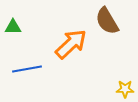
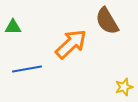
yellow star: moved 1 px left, 2 px up; rotated 18 degrees counterclockwise
